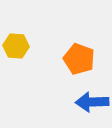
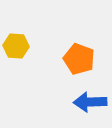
blue arrow: moved 2 px left
